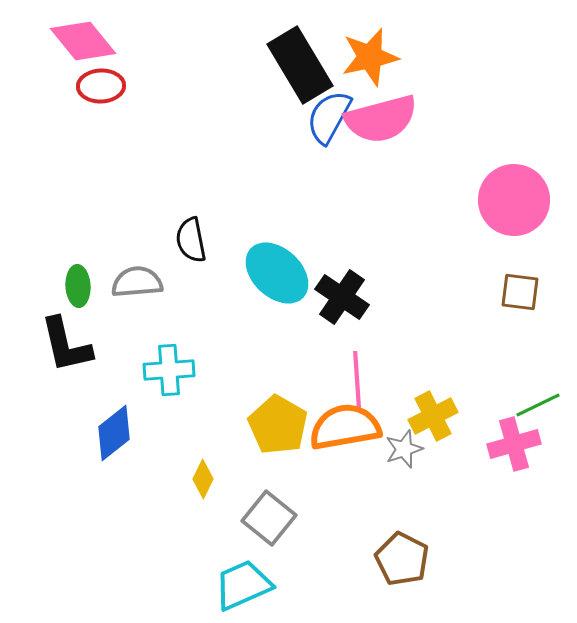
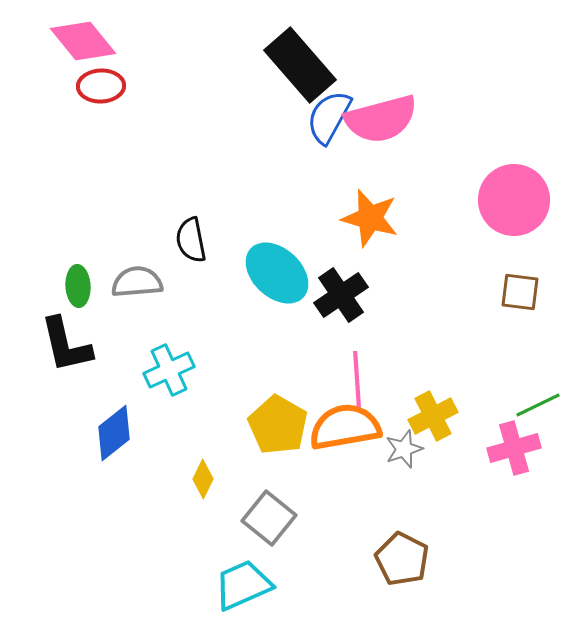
orange star: moved 161 px down; rotated 28 degrees clockwise
black rectangle: rotated 10 degrees counterclockwise
black cross: moved 1 px left, 2 px up; rotated 22 degrees clockwise
cyan cross: rotated 21 degrees counterclockwise
pink cross: moved 4 px down
